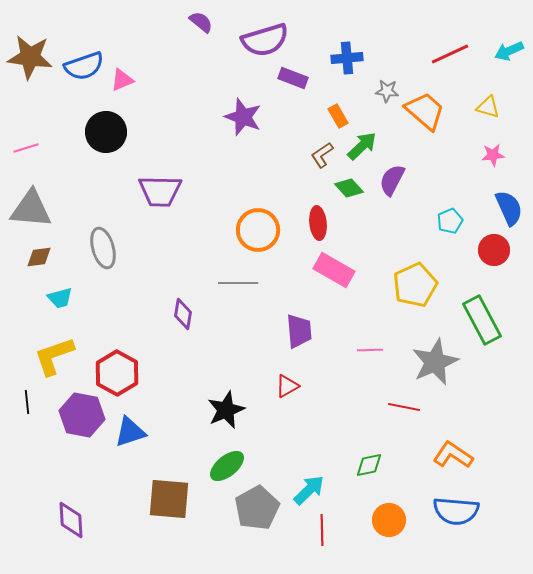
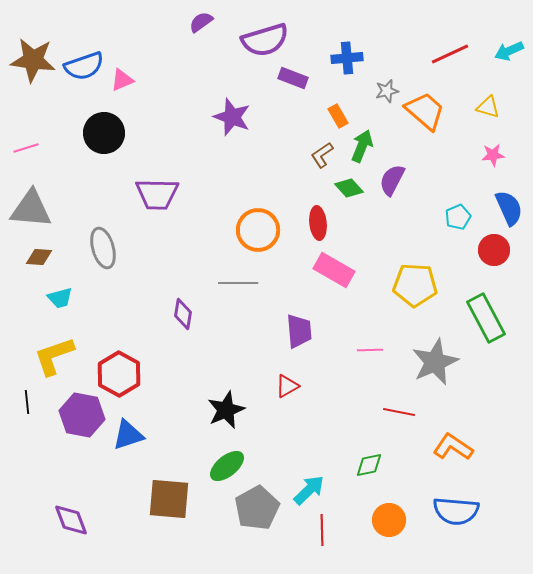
purple semicircle at (201, 22): rotated 75 degrees counterclockwise
brown star at (30, 57): moved 3 px right, 3 px down
gray star at (387, 91): rotated 20 degrees counterclockwise
purple star at (243, 117): moved 11 px left
black circle at (106, 132): moved 2 px left, 1 px down
green arrow at (362, 146): rotated 24 degrees counterclockwise
purple trapezoid at (160, 191): moved 3 px left, 3 px down
cyan pentagon at (450, 221): moved 8 px right, 4 px up
brown diamond at (39, 257): rotated 12 degrees clockwise
yellow pentagon at (415, 285): rotated 27 degrees clockwise
green rectangle at (482, 320): moved 4 px right, 2 px up
red hexagon at (117, 373): moved 2 px right, 1 px down
red line at (404, 407): moved 5 px left, 5 px down
blue triangle at (130, 432): moved 2 px left, 3 px down
orange L-shape at (453, 455): moved 8 px up
purple diamond at (71, 520): rotated 18 degrees counterclockwise
